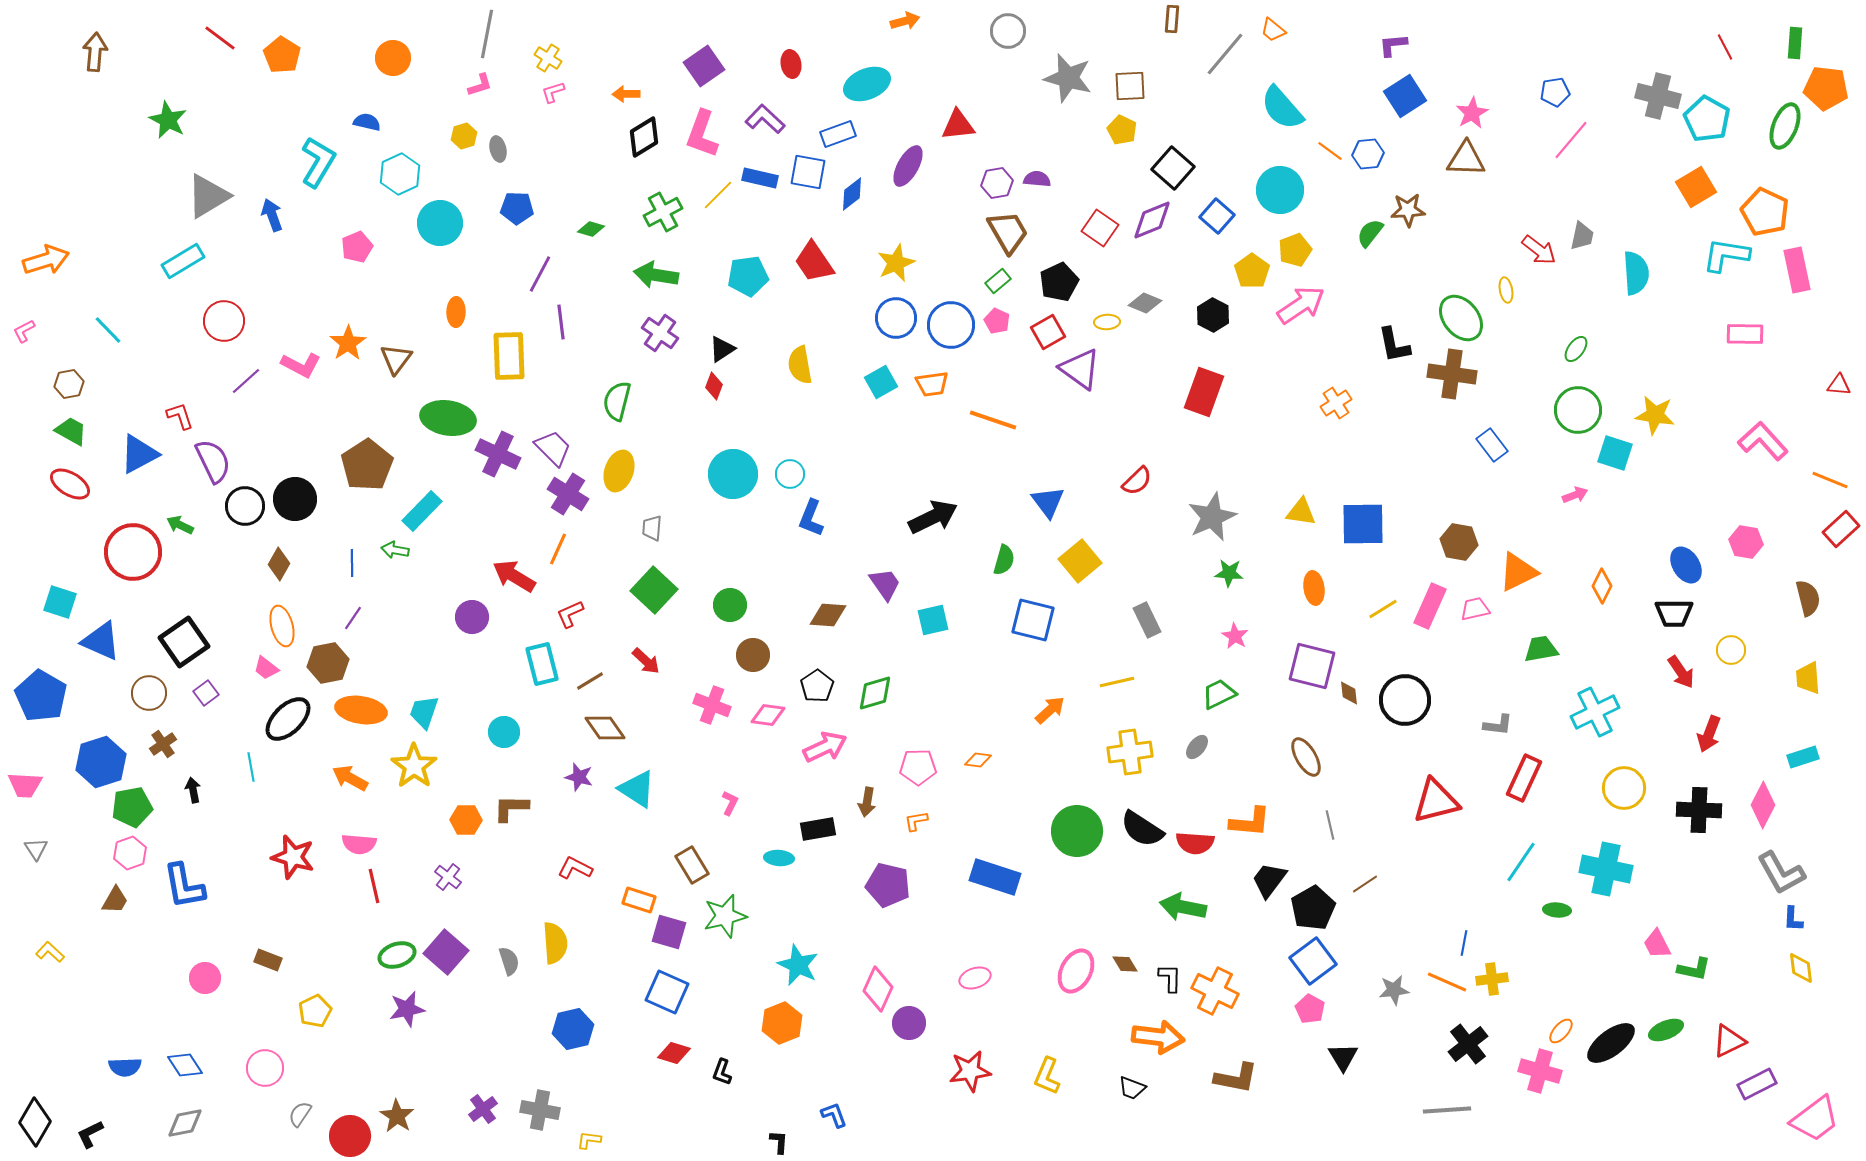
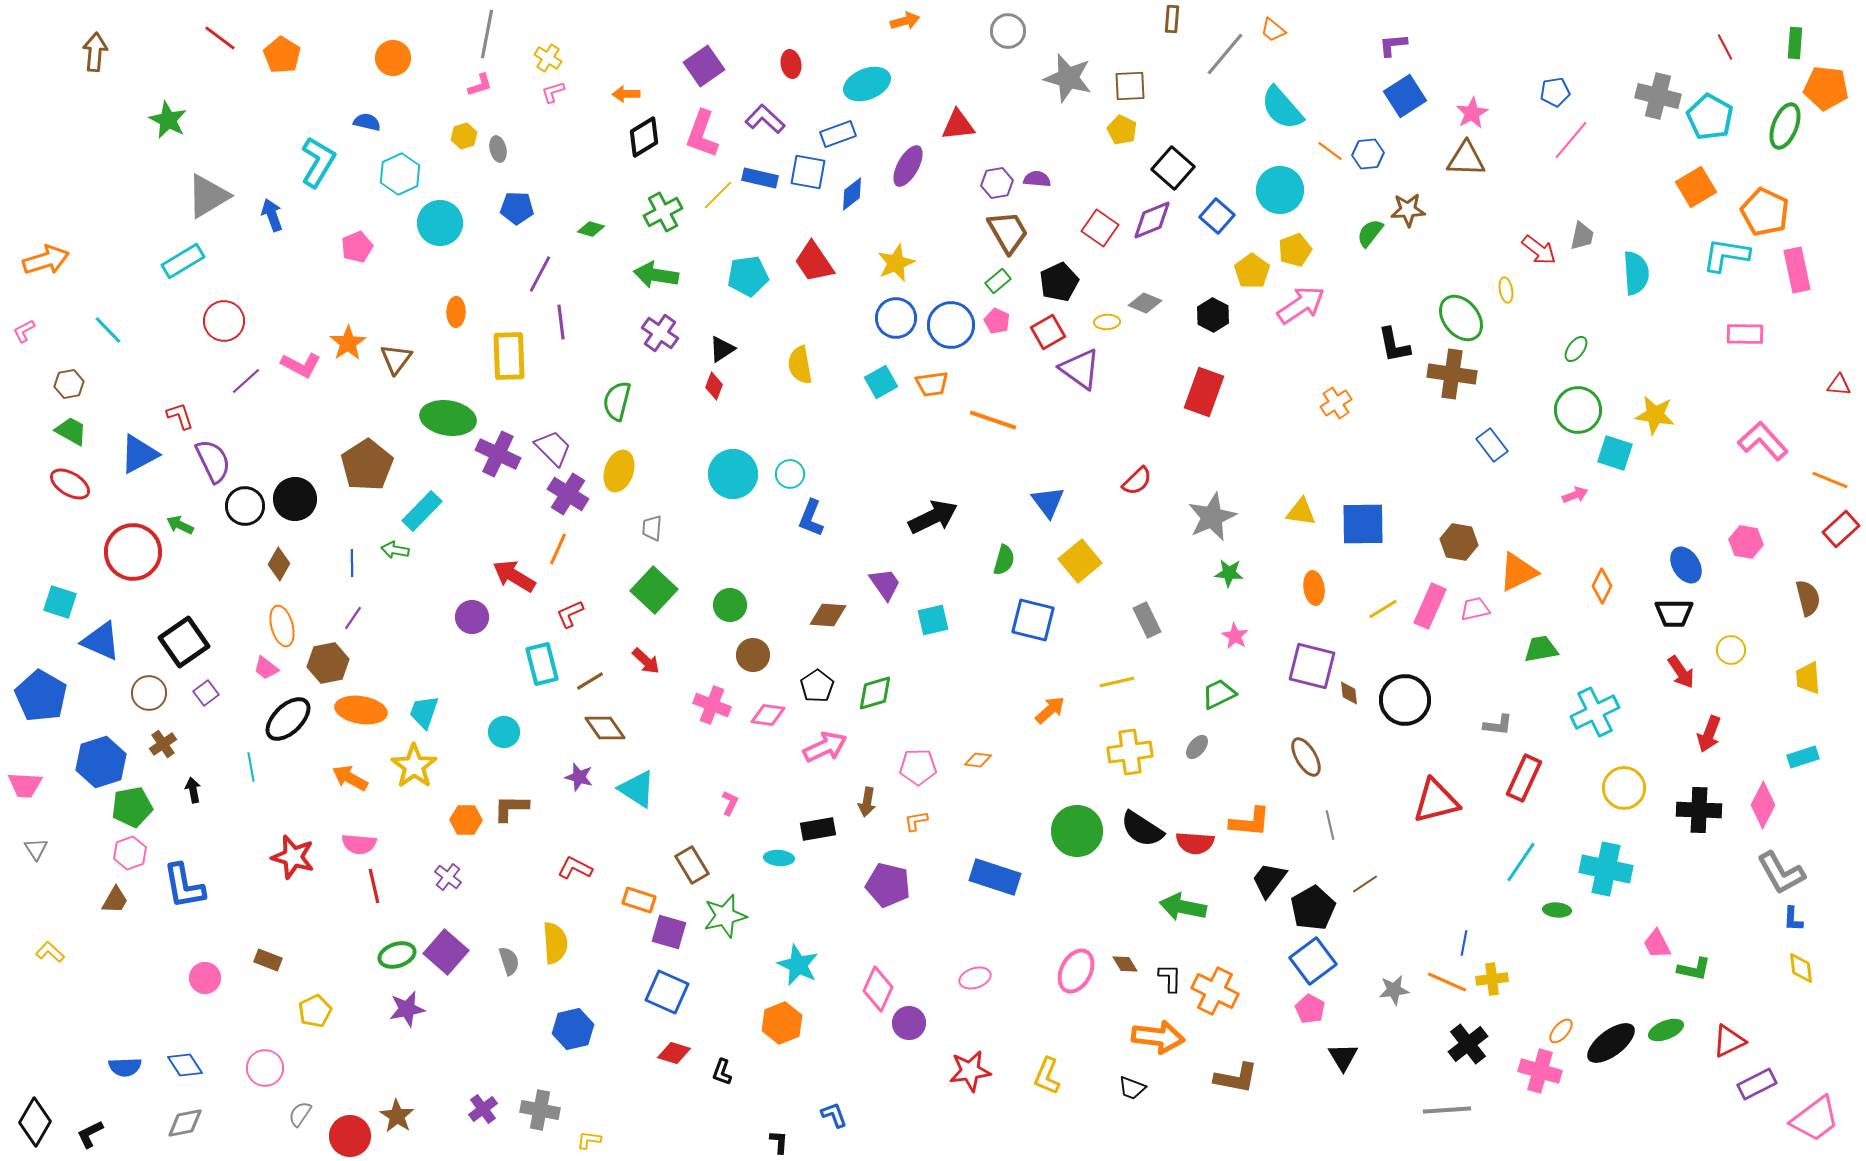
cyan pentagon at (1707, 119): moved 3 px right, 2 px up
